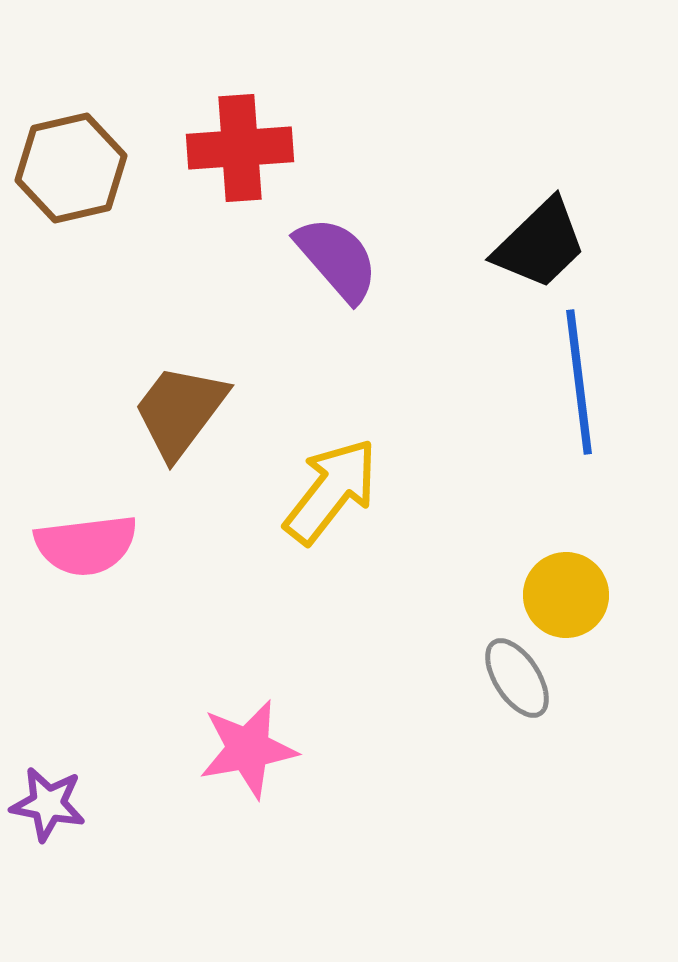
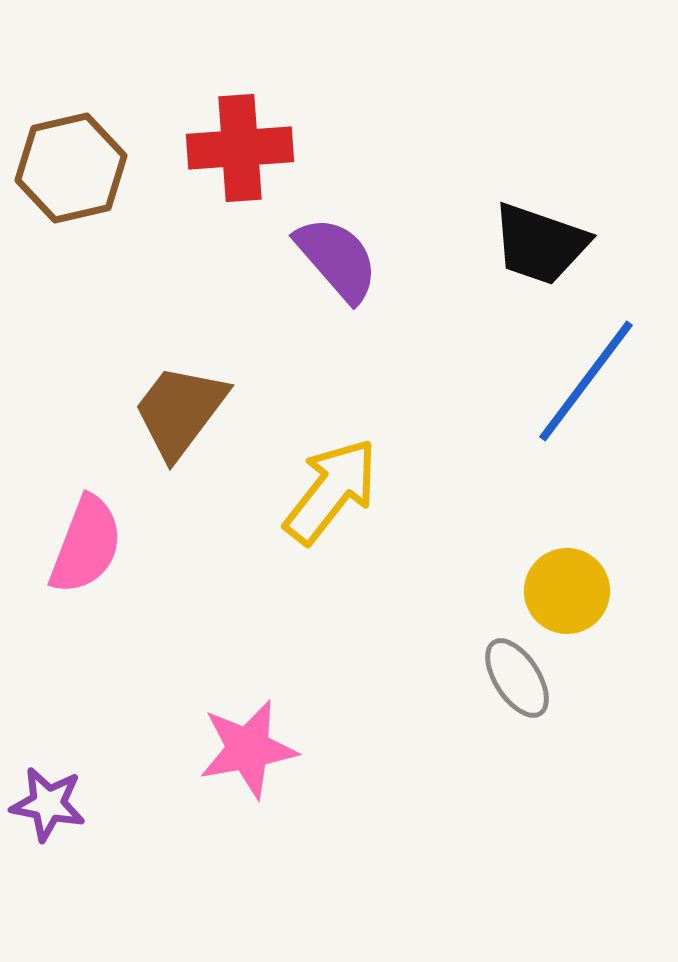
black trapezoid: rotated 63 degrees clockwise
blue line: moved 7 px right, 1 px up; rotated 44 degrees clockwise
pink semicircle: rotated 62 degrees counterclockwise
yellow circle: moved 1 px right, 4 px up
